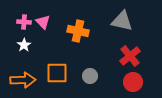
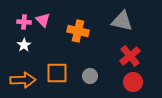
pink triangle: moved 2 px up
